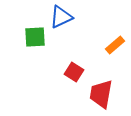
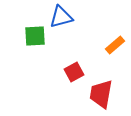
blue triangle: rotated 10 degrees clockwise
green square: moved 1 px up
red square: rotated 30 degrees clockwise
